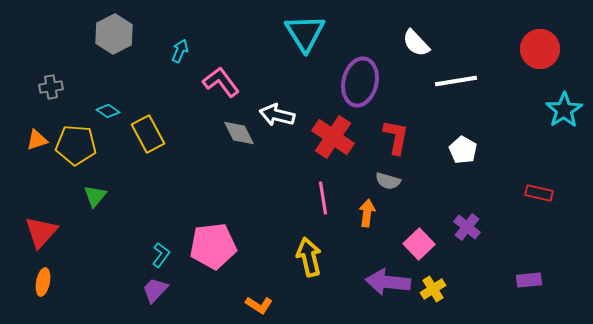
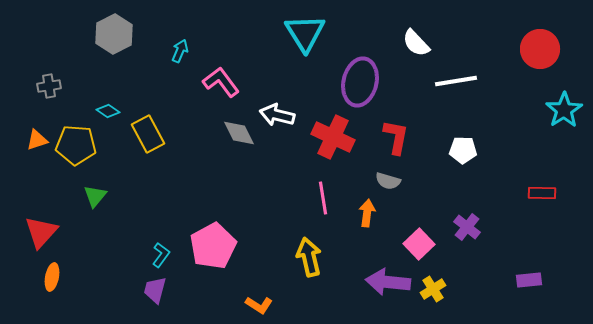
gray cross: moved 2 px left, 1 px up
red cross: rotated 9 degrees counterclockwise
white pentagon: rotated 28 degrees counterclockwise
red rectangle: moved 3 px right; rotated 12 degrees counterclockwise
pink pentagon: rotated 21 degrees counterclockwise
orange ellipse: moved 9 px right, 5 px up
purple trapezoid: rotated 28 degrees counterclockwise
